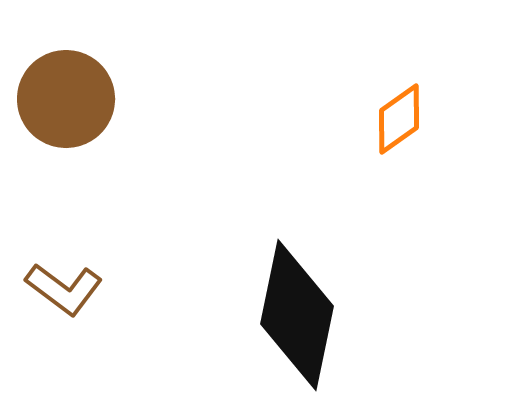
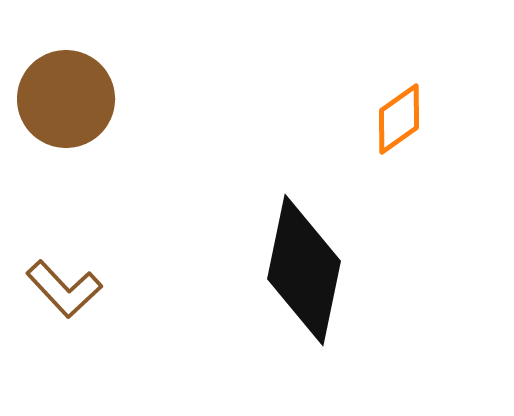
brown L-shape: rotated 10 degrees clockwise
black diamond: moved 7 px right, 45 px up
